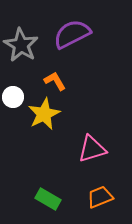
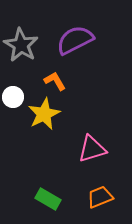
purple semicircle: moved 3 px right, 6 px down
